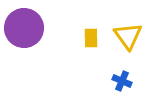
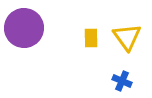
yellow triangle: moved 1 px left, 1 px down
